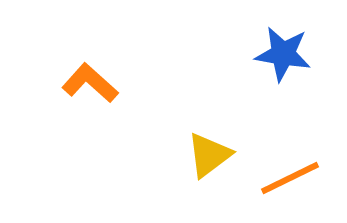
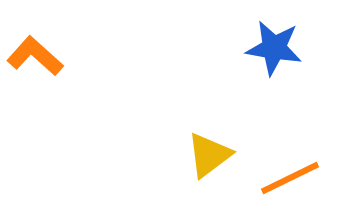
blue star: moved 9 px left, 6 px up
orange L-shape: moved 55 px left, 27 px up
